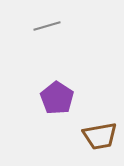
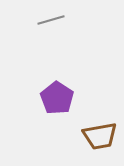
gray line: moved 4 px right, 6 px up
